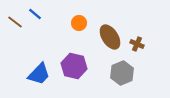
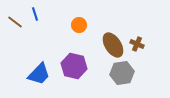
blue line: rotated 32 degrees clockwise
orange circle: moved 2 px down
brown ellipse: moved 3 px right, 8 px down
gray hexagon: rotated 15 degrees clockwise
